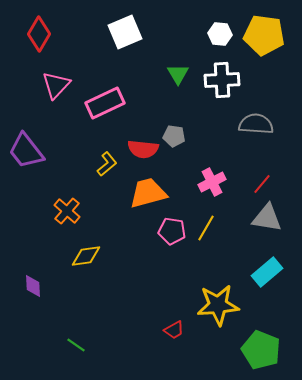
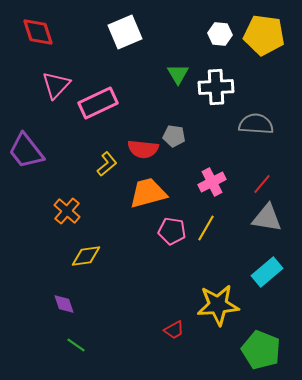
red diamond: moved 1 px left, 2 px up; rotated 48 degrees counterclockwise
white cross: moved 6 px left, 7 px down
pink rectangle: moved 7 px left
purple diamond: moved 31 px right, 18 px down; rotated 15 degrees counterclockwise
